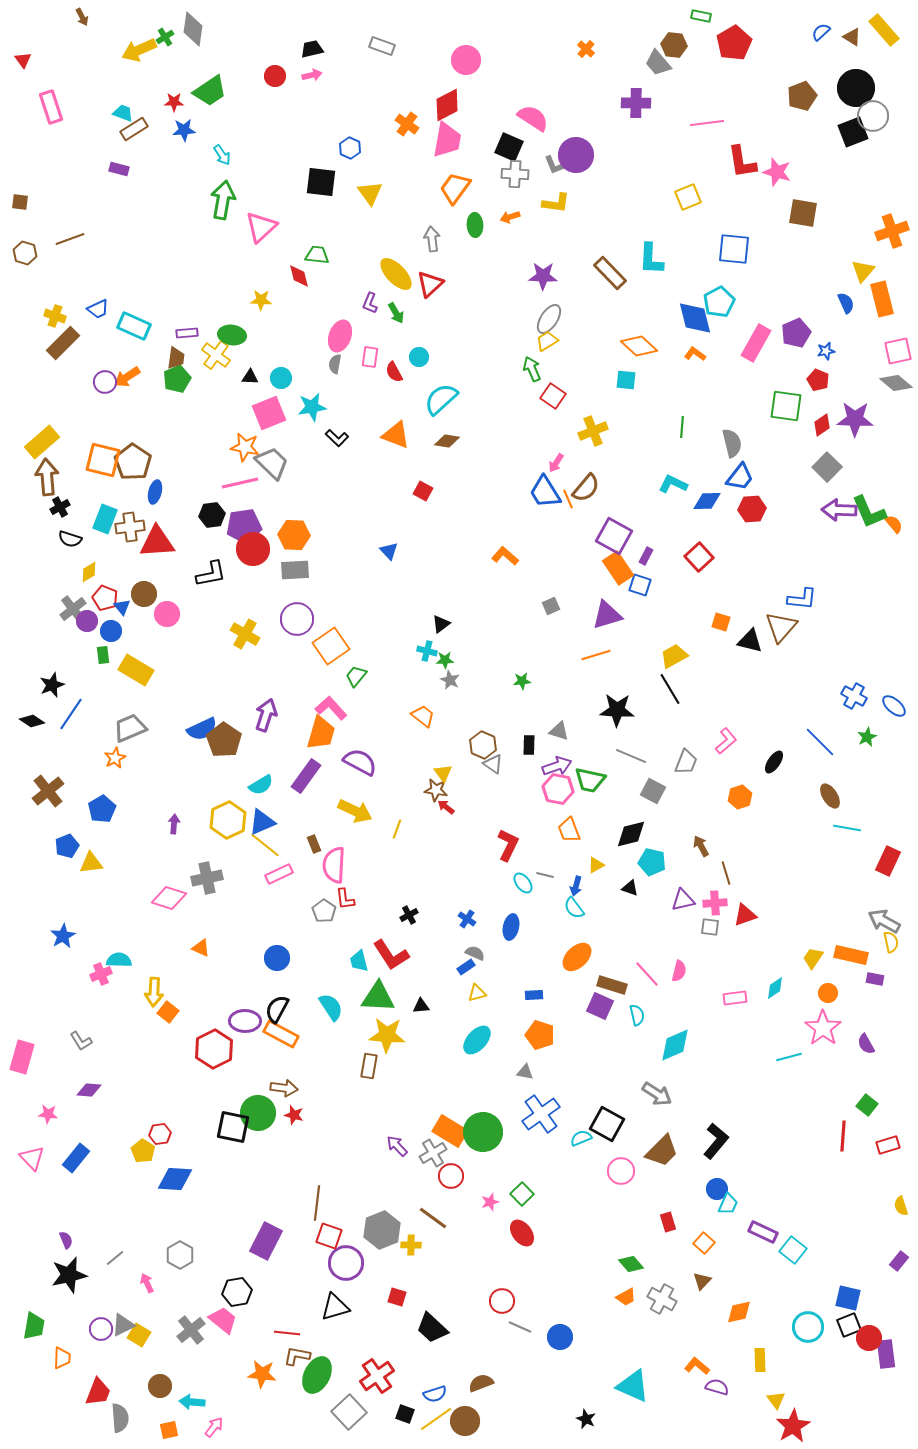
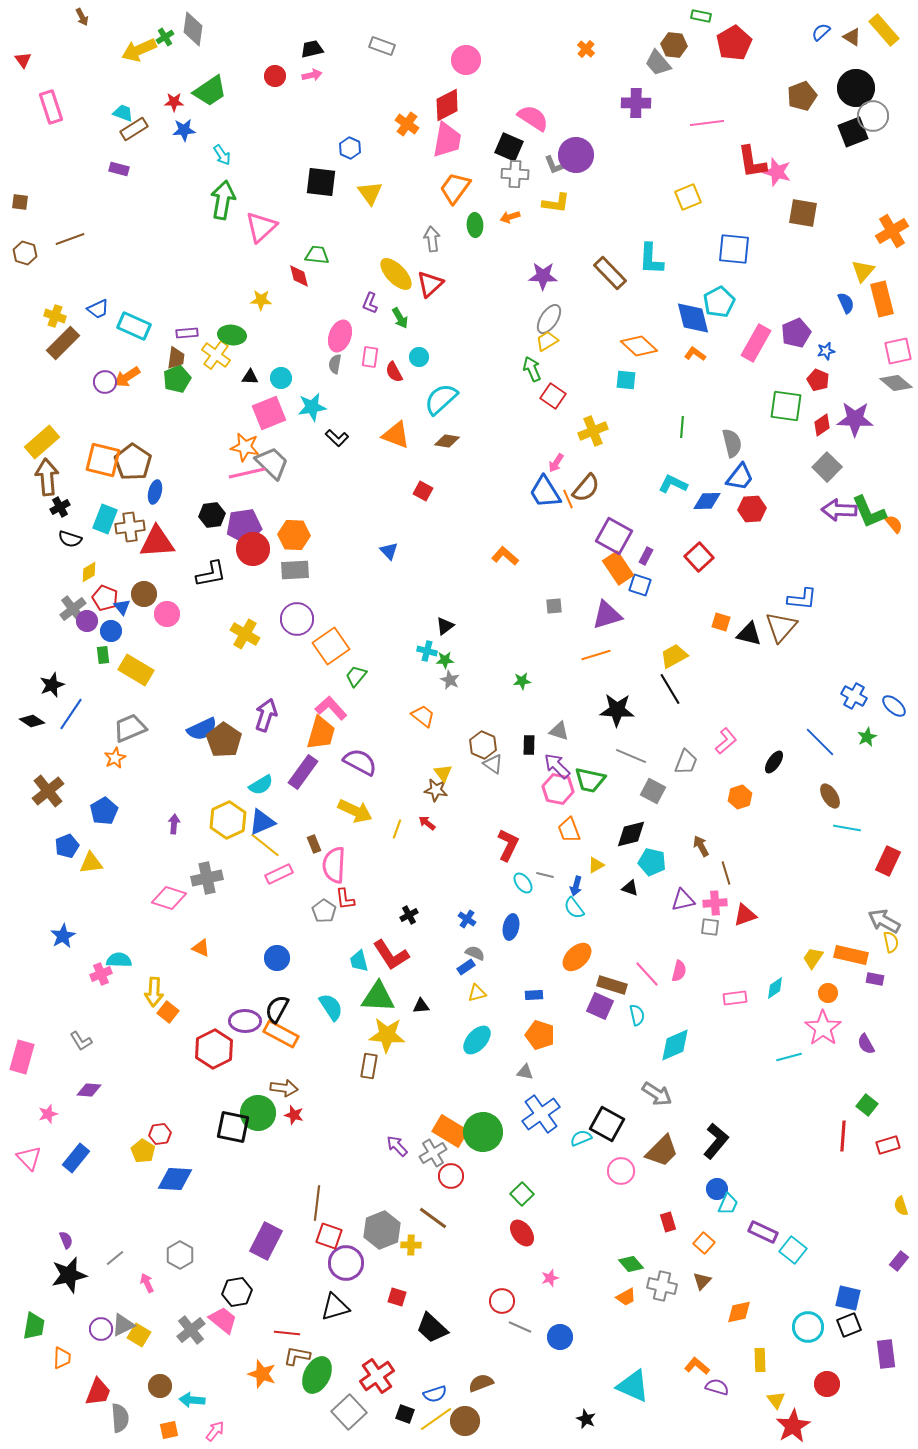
red L-shape at (742, 162): moved 10 px right
orange cross at (892, 231): rotated 12 degrees counterclockwise
green arrow at (396, 313): moved 4 px right, 5 px down
blue diamond at (695, 318): moved 2 px left
pink line at (240, 483): moved 7 px right, 10 px up
gray square at (551, 606): moved 3 px right; rotated 18 degrees clockwise
black triangle at (441, 624): moved 4 px right, 2 px down
black triangle at (750, 641): moved 1 px left, 7 px up
purple arrow at (557, 766): rotated 116 degrees counterclockwise
purple rectangle at (306, 776): moved 3 px left, 4 px up
red arrow at (446, 807): moved 19 px left, 16 px down
blue pentagon at (102, 809): moved 2 px right, 2 px down
pink star at (48, 1114): rotated 24 degrees counterclockwise
pink triangle at (32, 1158): moved 3 px left
pink star at (490, 1202): moved 60 px right, 76 px down
gray cross at (662, 1299): moved 13 px up; rotated 16 degrees counterclockwise
red circle at (869, 1338): moved 42 px left, 46 px down
orange star at (262, 1374): rotated 12 degrees clockwise
cyan arrow at (192, 1402): moved 2 px up
pink arrow at (214, 1427): moved 1 px right, 4 px down
